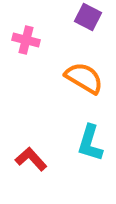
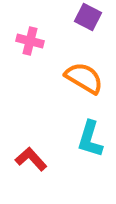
pink cross: moved 4 px right, 1 px down
cyan L-shape: moved 4 px up
